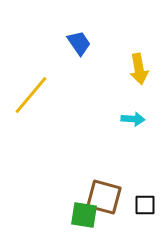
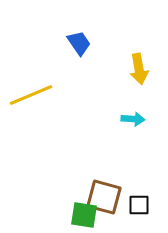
yellow line: rotated 27 degrees clockwise
black square: moved 6 px left
